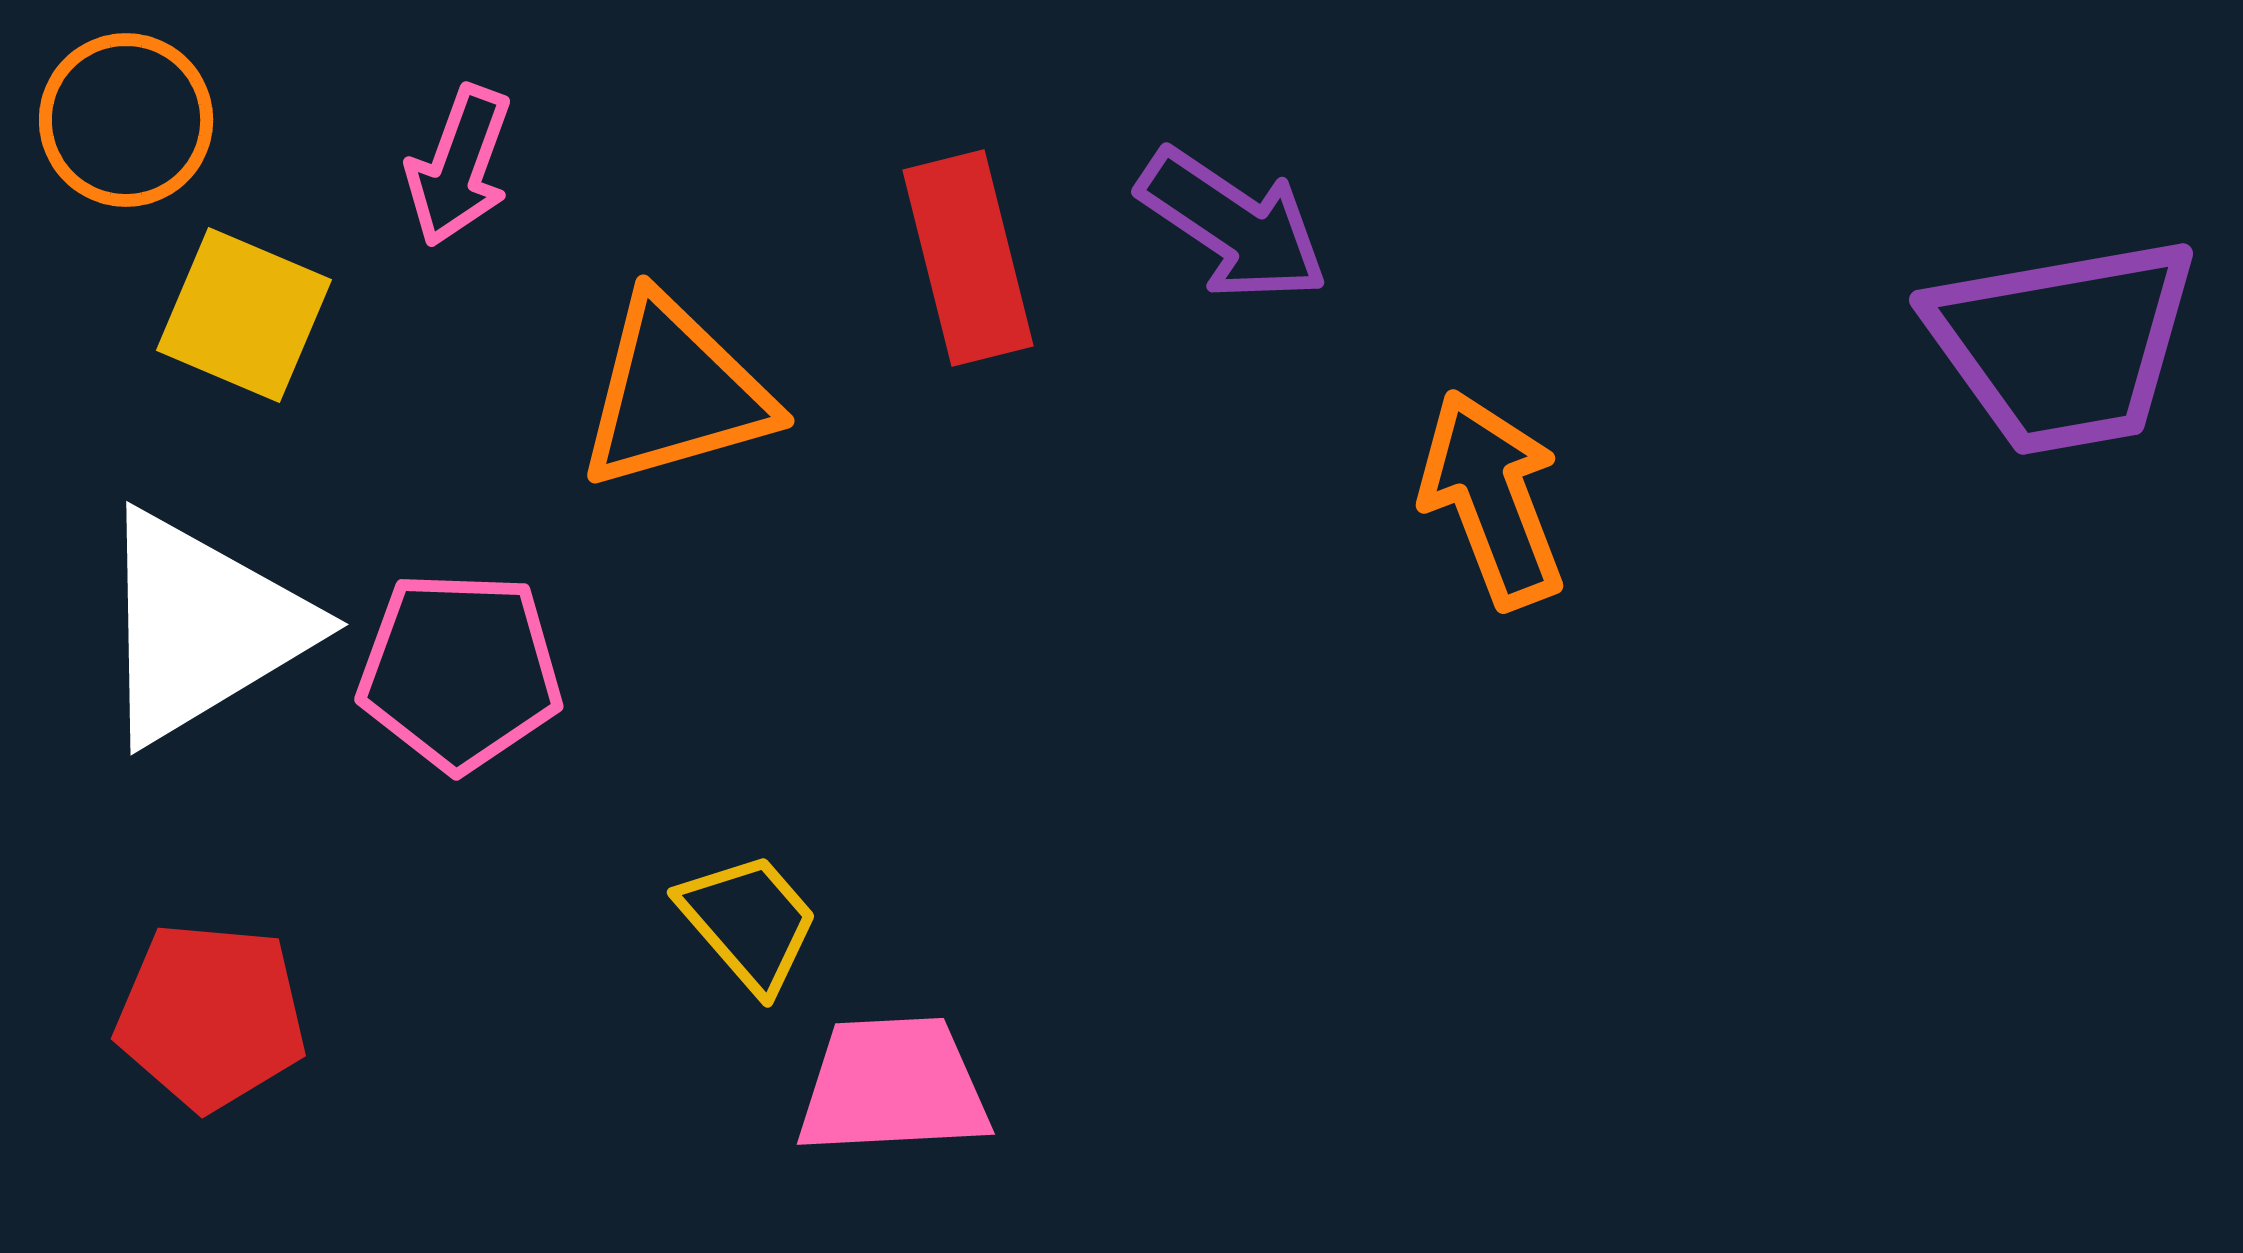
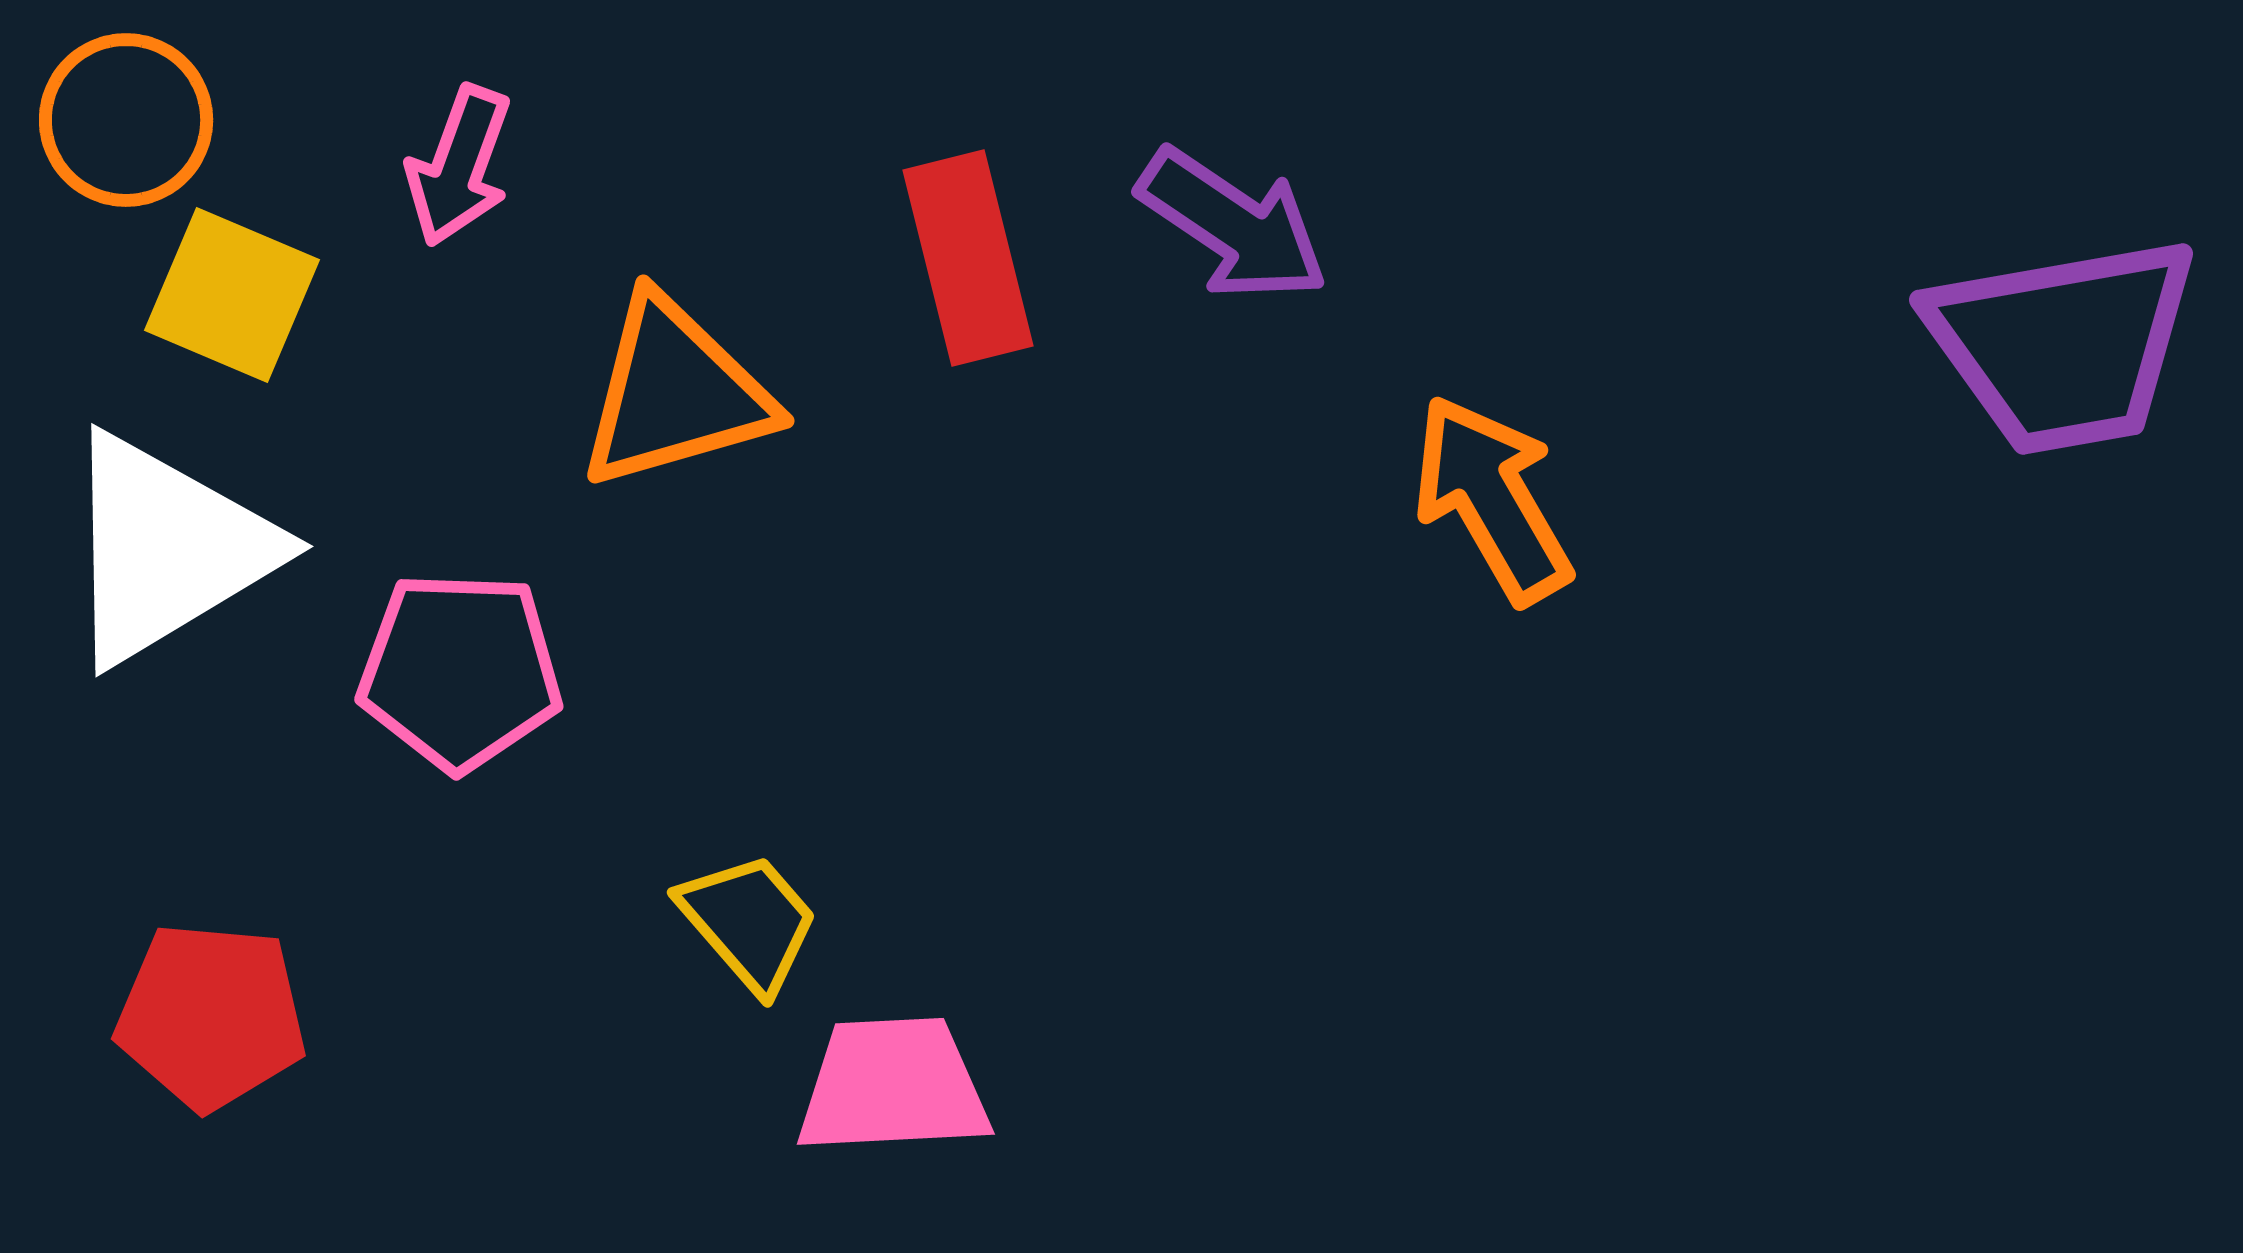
yellow square: moved 12 px left, 20 px up
orange arrow: rotated 9 degrees counterclockwise
white triangle: moved 35 px left, 78 px up
